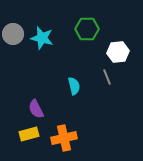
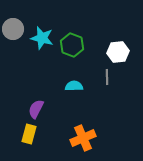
green hexagon: moved 15 px left, 16 px down; rotated 20 degrees clockwise
gray circle: moved 5 px up
gray line: rotated 21 degrees clockwise
cyan semicircle: rotated 78 degrees counterclockwise
purple semicircle: rotated 54 degrees clockwise
yellow rectangle: rotated 60 degrees counterclockwise
orange cross: moved 19 px right; rotated 10 degrees counterclockwise
